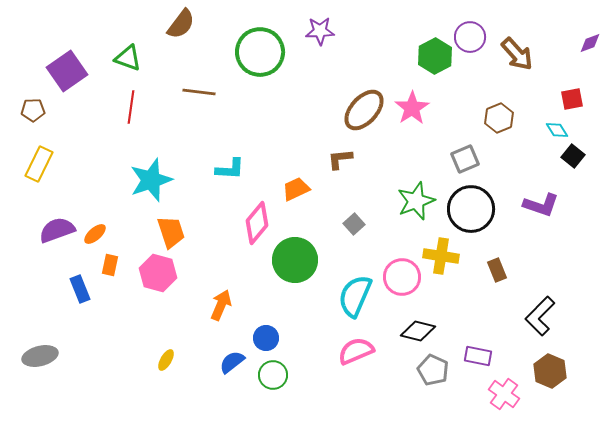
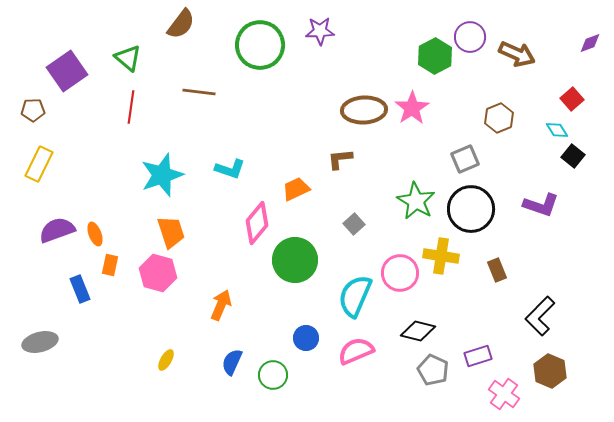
green circle at (260, 52): moved 7 px up
brown arrow at (517, 54): rotated 24 degrees counterclockwise
green triangle at (128, 58): rotated 20 degrees clockwise
red square at (572, 99): rotated 30 degrees counterclockwise
brown ellipse at (364, 110): rotated 45 degrees clockwise
cyan L-shape at (230, 169): rotated 16 degrees clockwise
cyan star at (151, 180): moved 11 px right, 5 px up
green star at (416, 201): rotated 21 degrees counterclockwise
orange ellipse at (95, 234): rotated 70 degrees counterclockwise
pink circle at (402, 277): moved 2 px left, 4 px up
blue circle at (266, 338): moved 40 px right
gray ellipse at (40, 356): moved 14 px up
purple rectangle at (478, 356): rotated 28 degrees counterclockwise
blue semicircle at (232, 362): rotated 28 degrees counterclockwise
